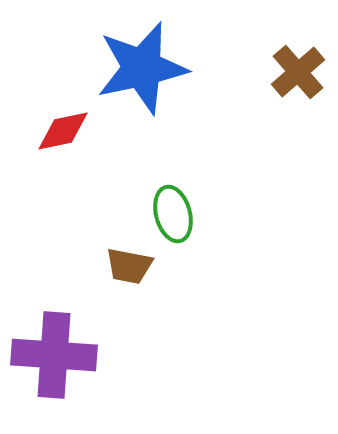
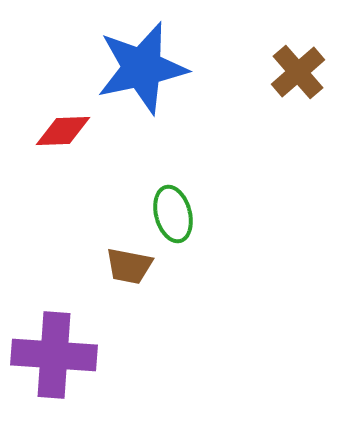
red diamond: rotated 10 degrees clockwise
